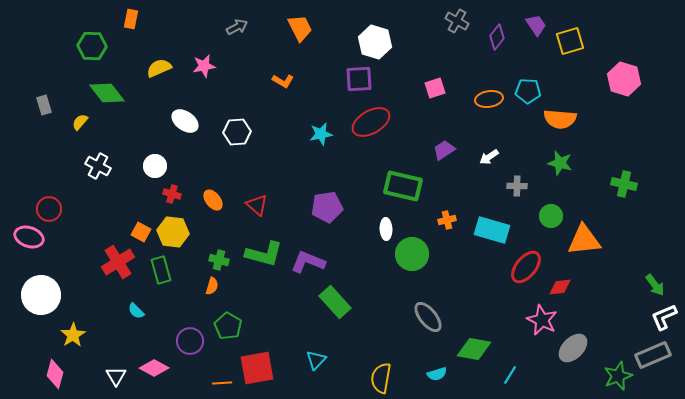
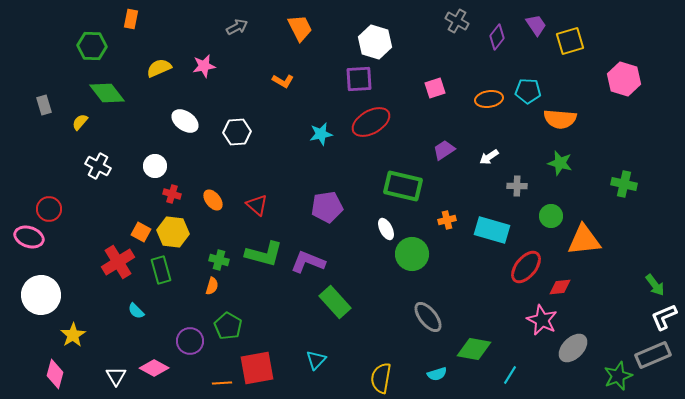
white ellipse at (386, 229): rotated 25 degrees counterclockwise
